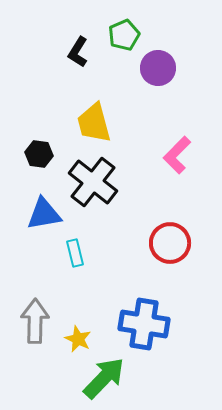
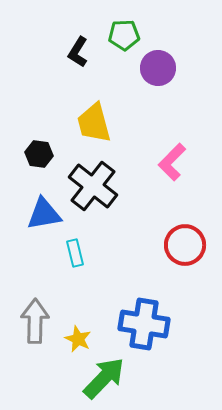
green pentagon: rotated 20 degrees clockwise
pink L-shape: moved 5 px left, 7 px down
black cross: moved 4 px down
red circle: moved 15 px right, 2 px down
